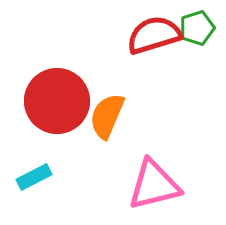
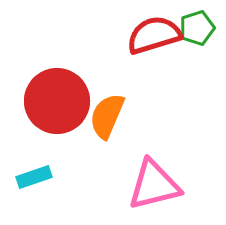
cyan rectangle: rotated 8 degrees clockwise
